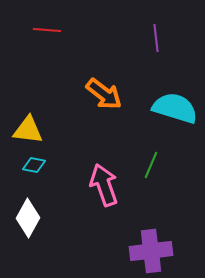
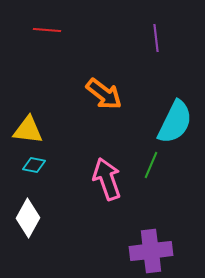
cyan semicircle: moved 14 px down; rotated 99 degrees clockwise
pink arrow: moved 3 px right, 6 px up
